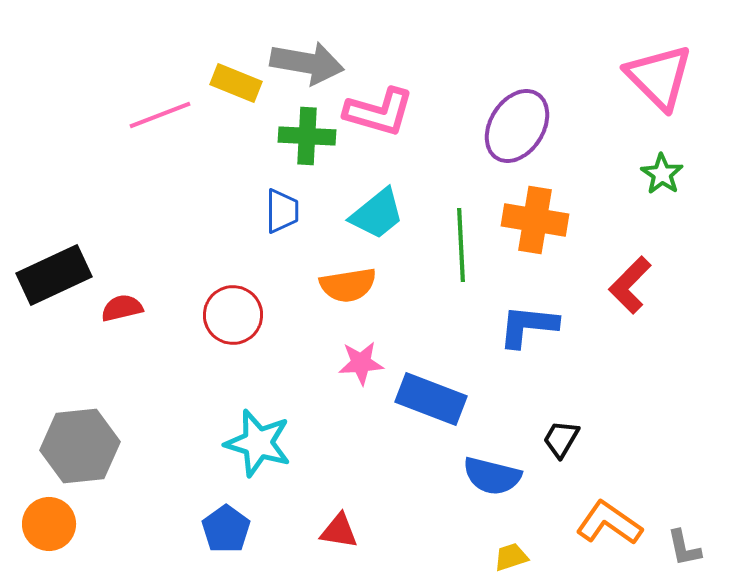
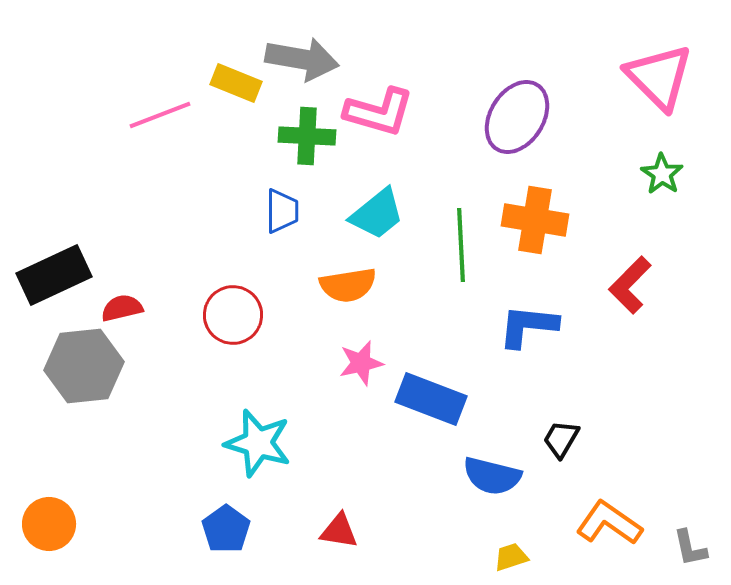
gray arrow: moved 5 px left, 4 px up
purple ellipse: moved 9 px up
pink star: rotated 9 degrees counterclockwise
gray hexagon: moved 4 px right, 80 px up
gray L-shape: moved 6 px right
